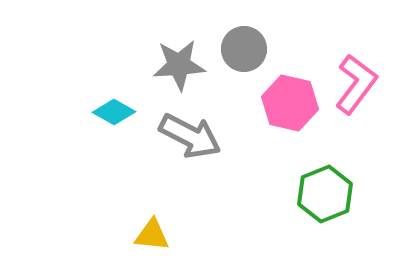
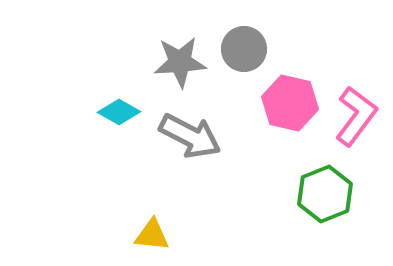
gray star: moved 1 px right, 3 px up
pink L-shape: moved 32 px down
cyan diamond: moved 5 px right
